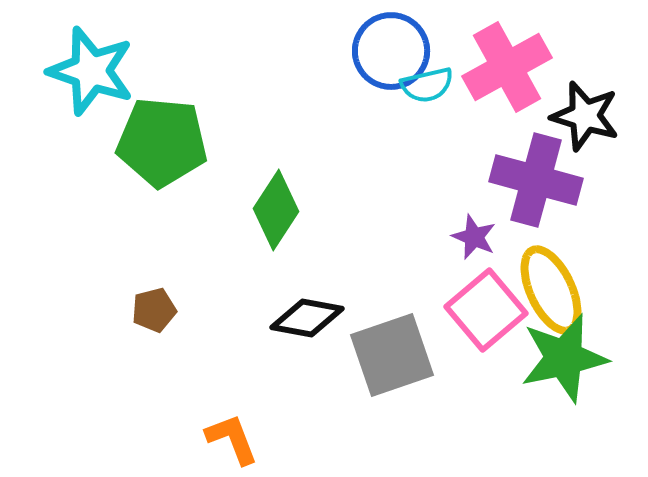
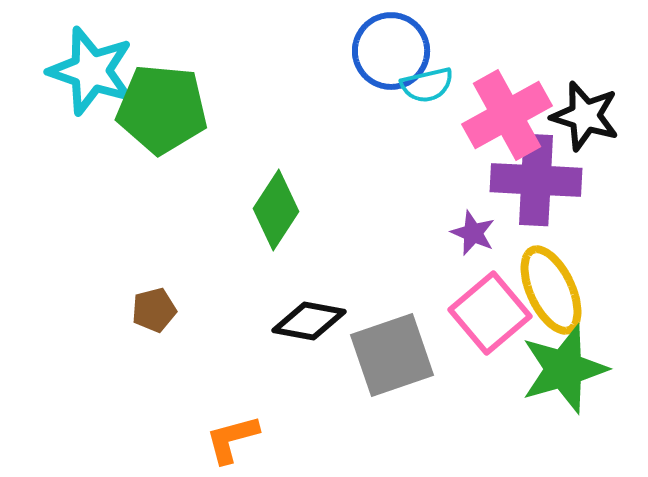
pink cross: moved 48 px down
green pentagon: moved 33 px up
purple cross: rotated 12 degrees counterclockwise
purple star: moved 1 px left, 4 px up
pink square: moved 4 px right, 3 px down
black diamond: moved 2 px right, 3 px down
green star: moved 11 px down; rotated 4 degrees counterclockwise
orange L-shape: rotated 84 degrees counterclockwise
